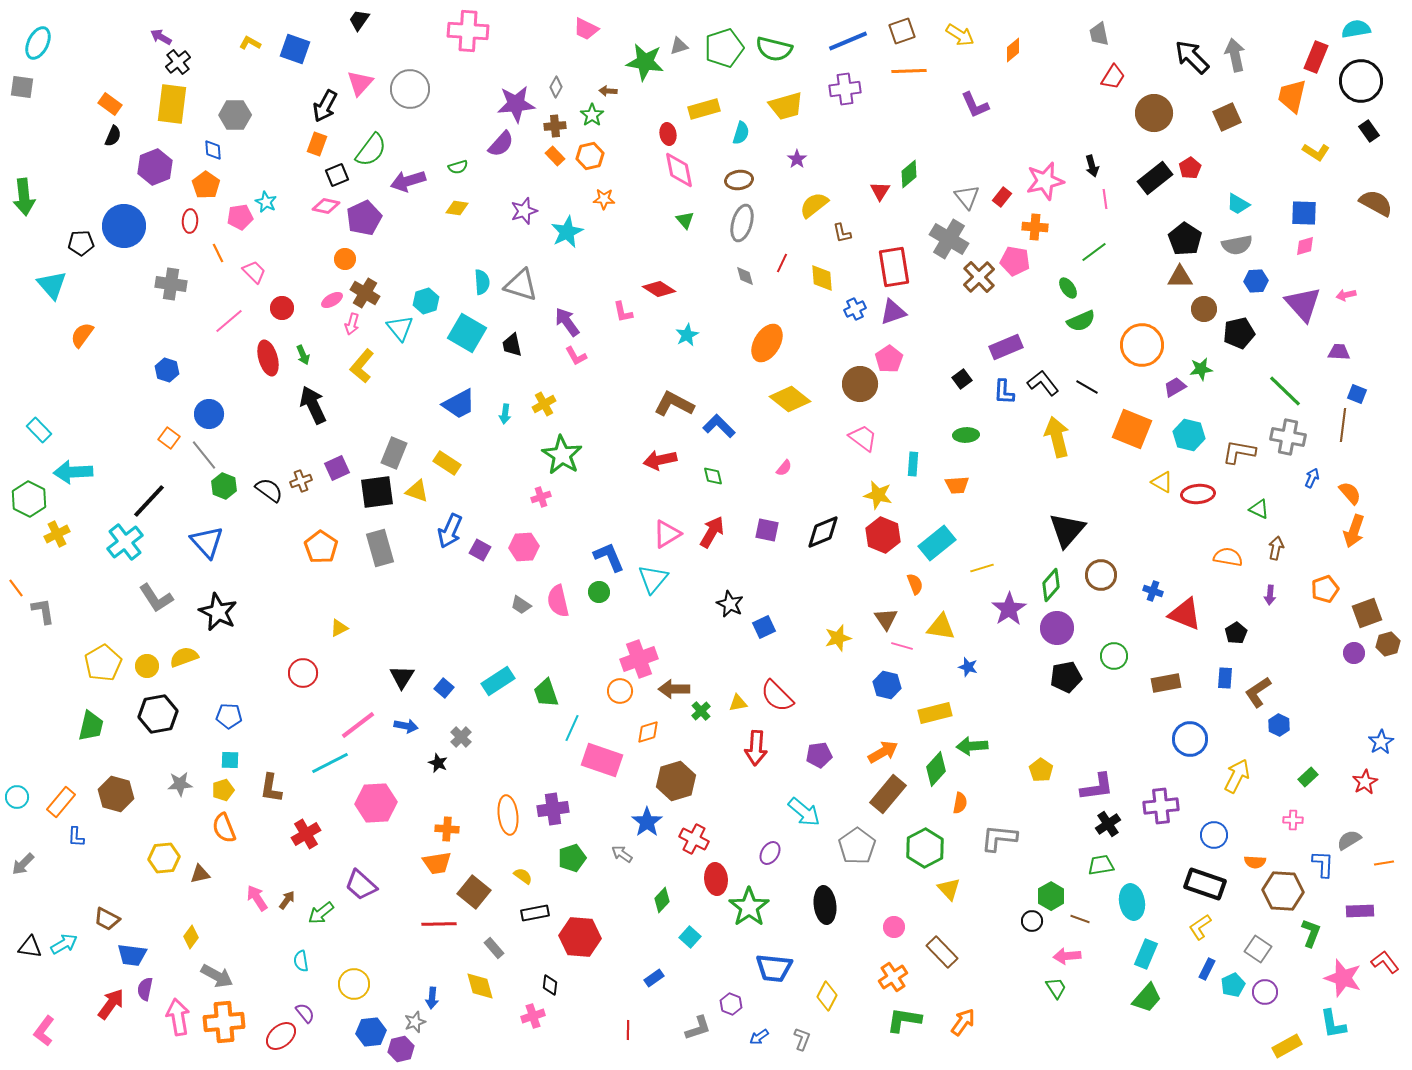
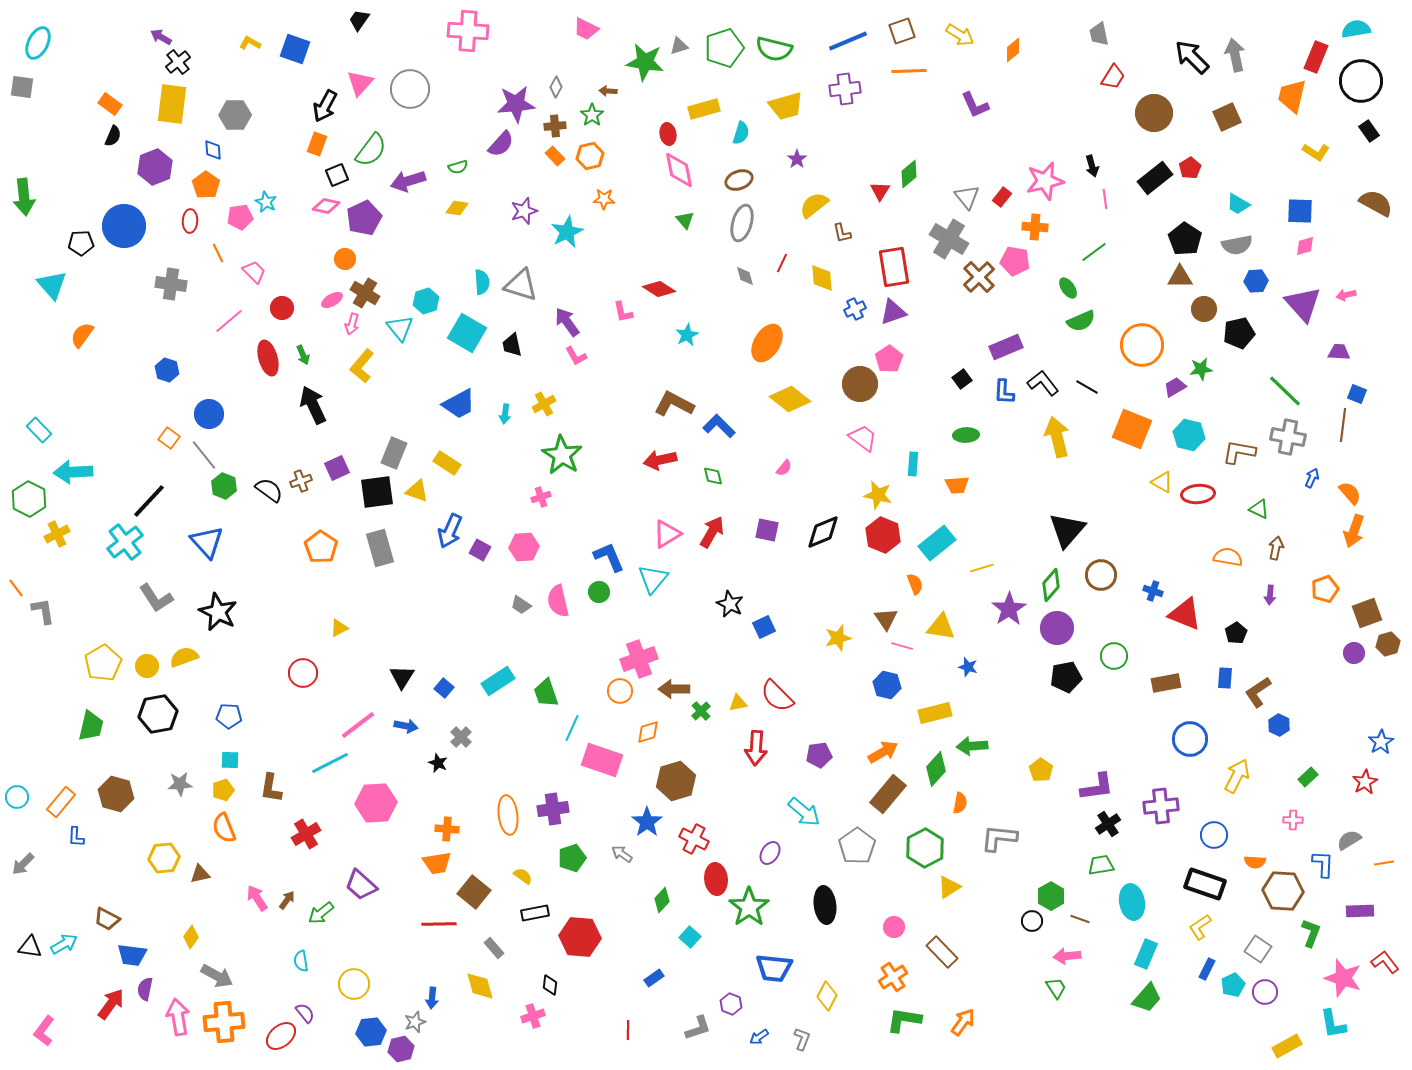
brown ellipse at (739, 180): rotated 12 degrees counterclockwise
blue square at (1304, 213): moved 4 px left, 2 px up
yellow triangle at (949, 889): moved 2 px up; rotated 40 degrees clockwise
